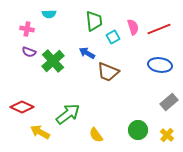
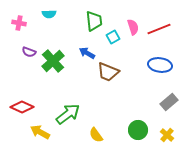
pink cross: moved 8 px left, 6 px up
